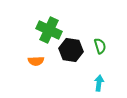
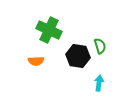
black hexagon: moved 7 px right, 6 px down
